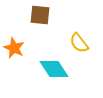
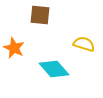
yellow semicircle: moved 5 px right, 1 px down; rotated 145 degrees clockwise
cyan diamond: rotated 8 degrees counterclockwise
